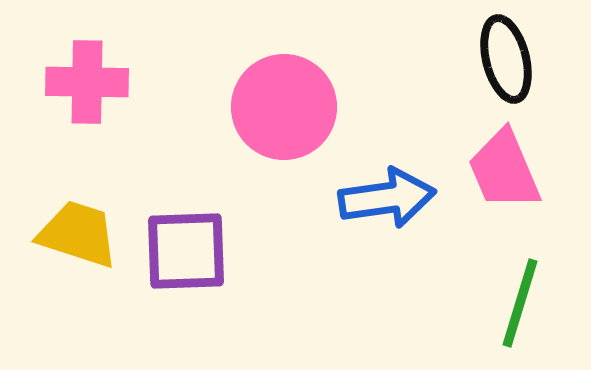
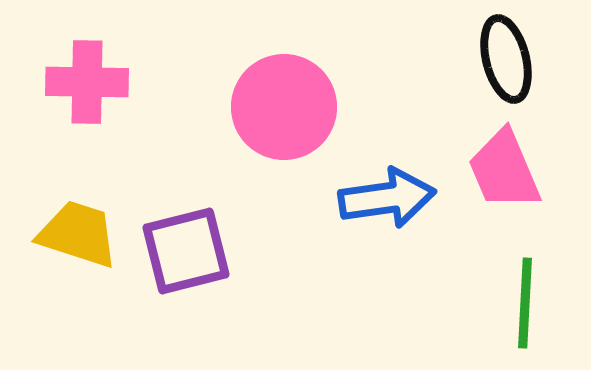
purple square: rotated 12 degrees counterclockwise
green line: moved 5 px right; rotated 14 degrees counterclockwise
